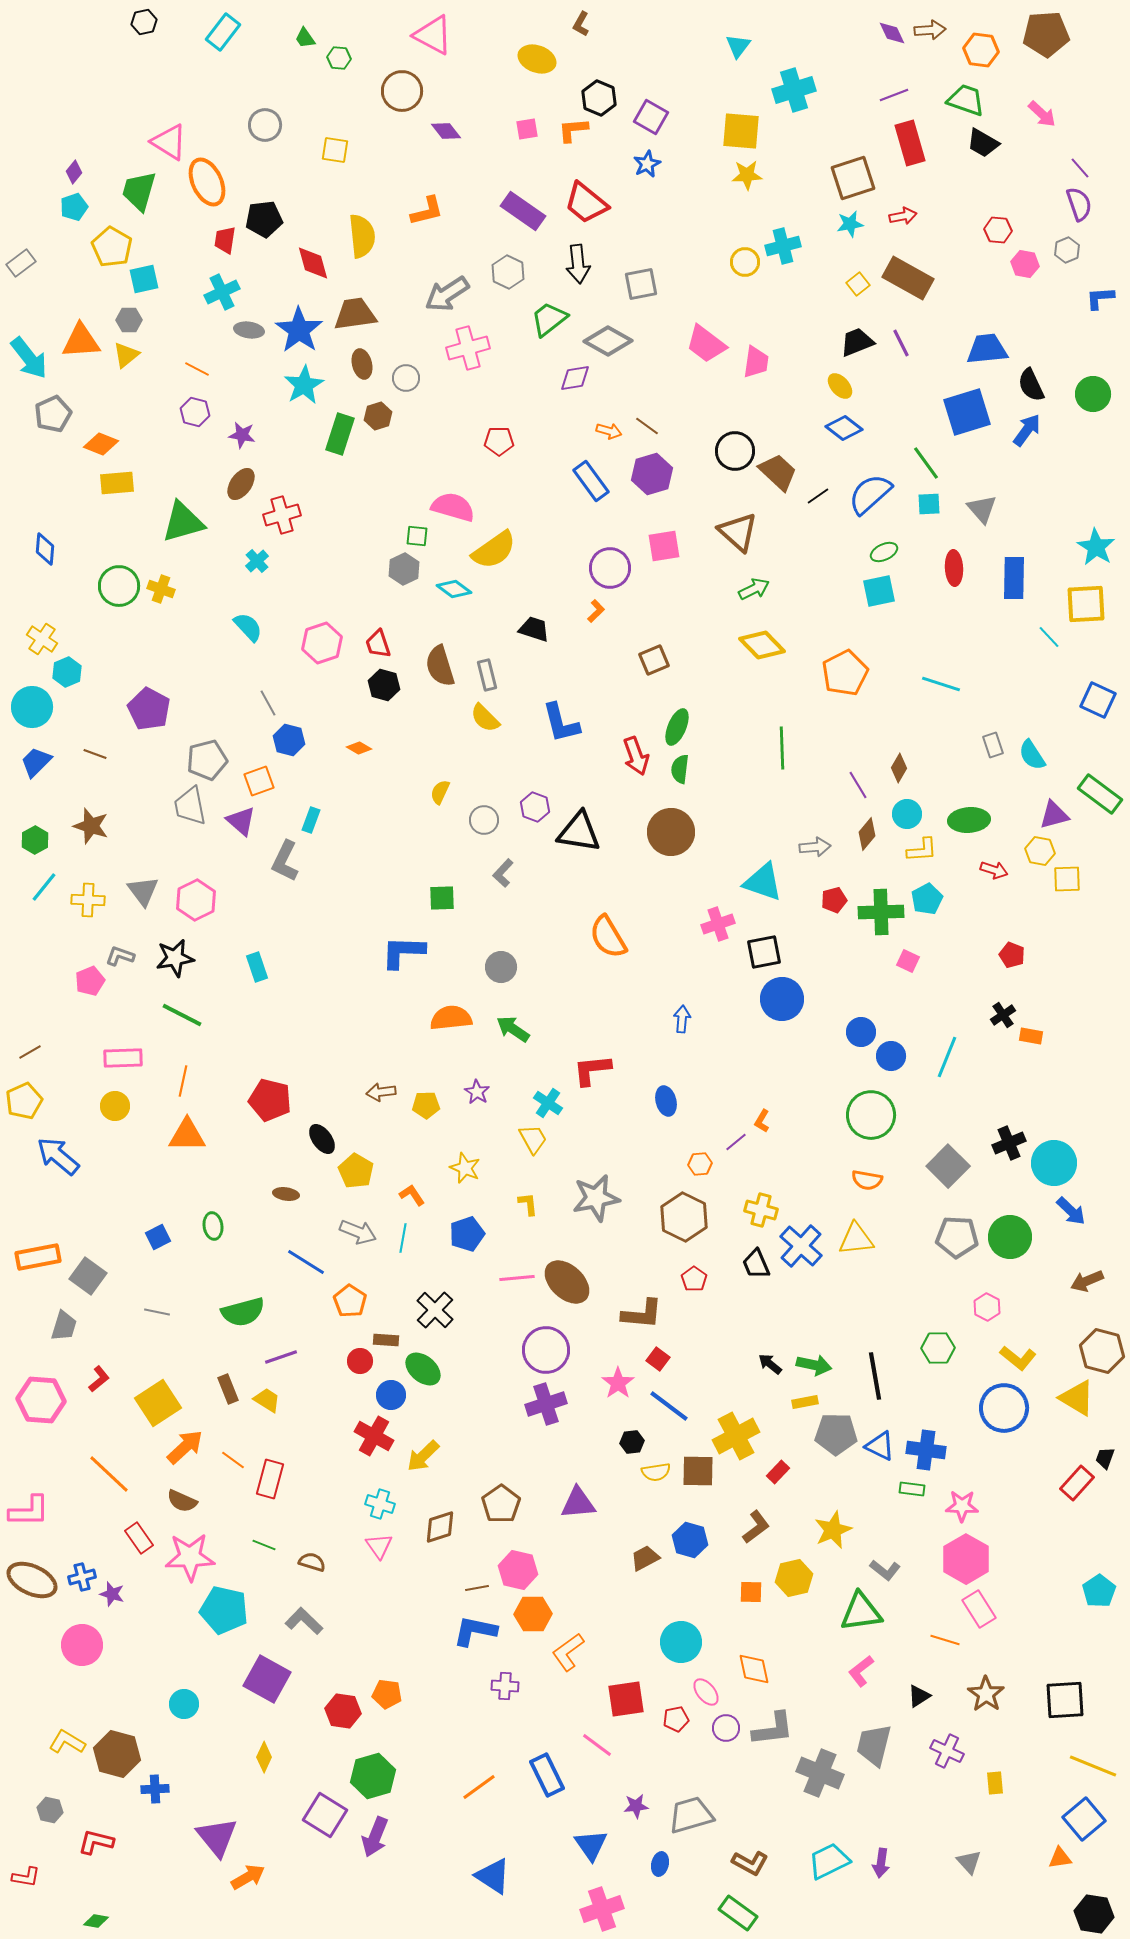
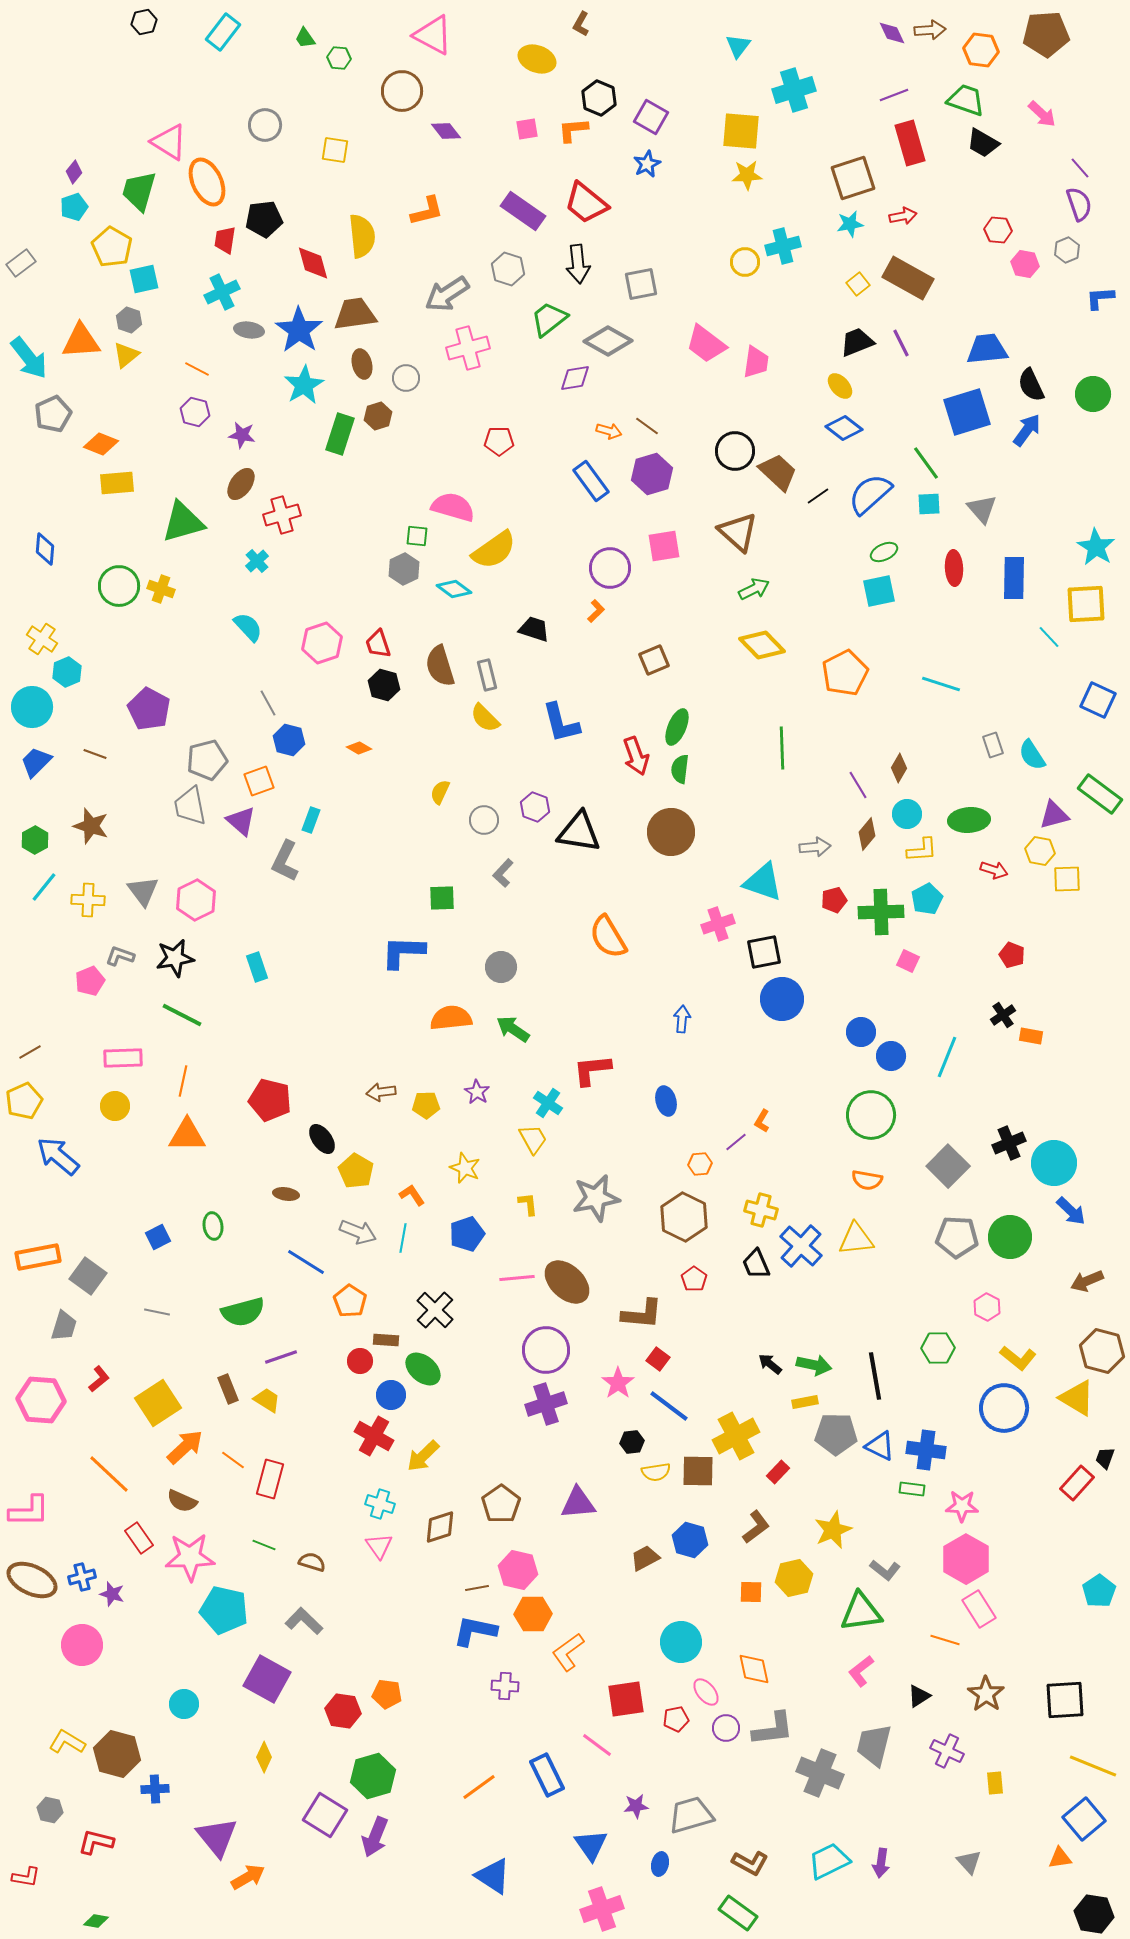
gray hexagon at (508, 272): moved 3 px up; rotated 8 degrees counterclockwise
gray hexagon at (129, 320): rotated 20 degrees clockwise
